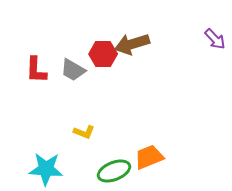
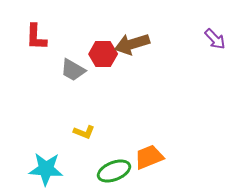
red L-shape: moved 33 px up
